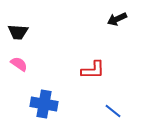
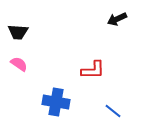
blue cross: moved 12 px right, 2 px up
